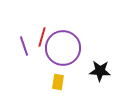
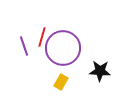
yellow rectangle: moved 3 px right; rotated 21 degrees clockwise
